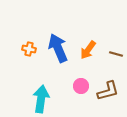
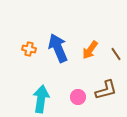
orange arrow: moved 2 px right
brown line: rotated 40 degrees clockwise
pink circle: moved 3 px left, 11 px down
brown L-shape: moved 2 px left, 1 px up
